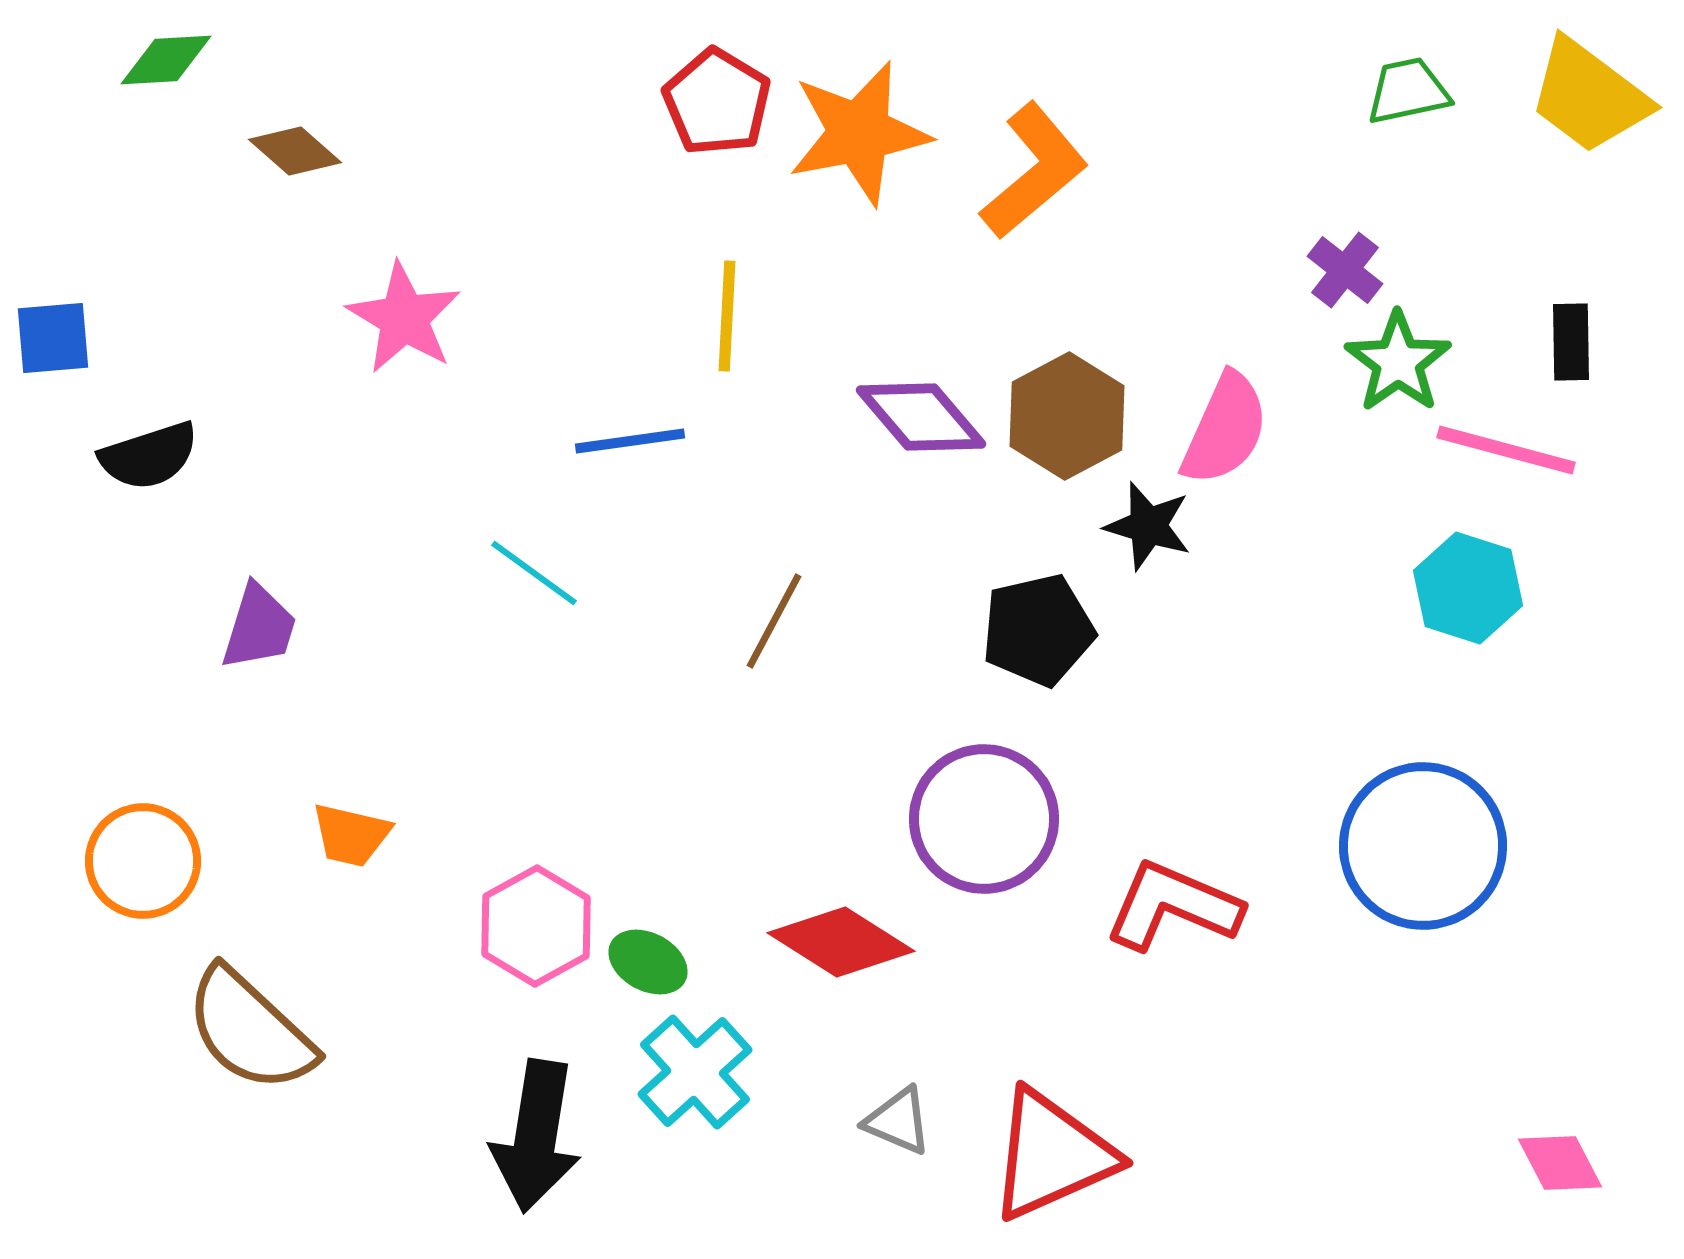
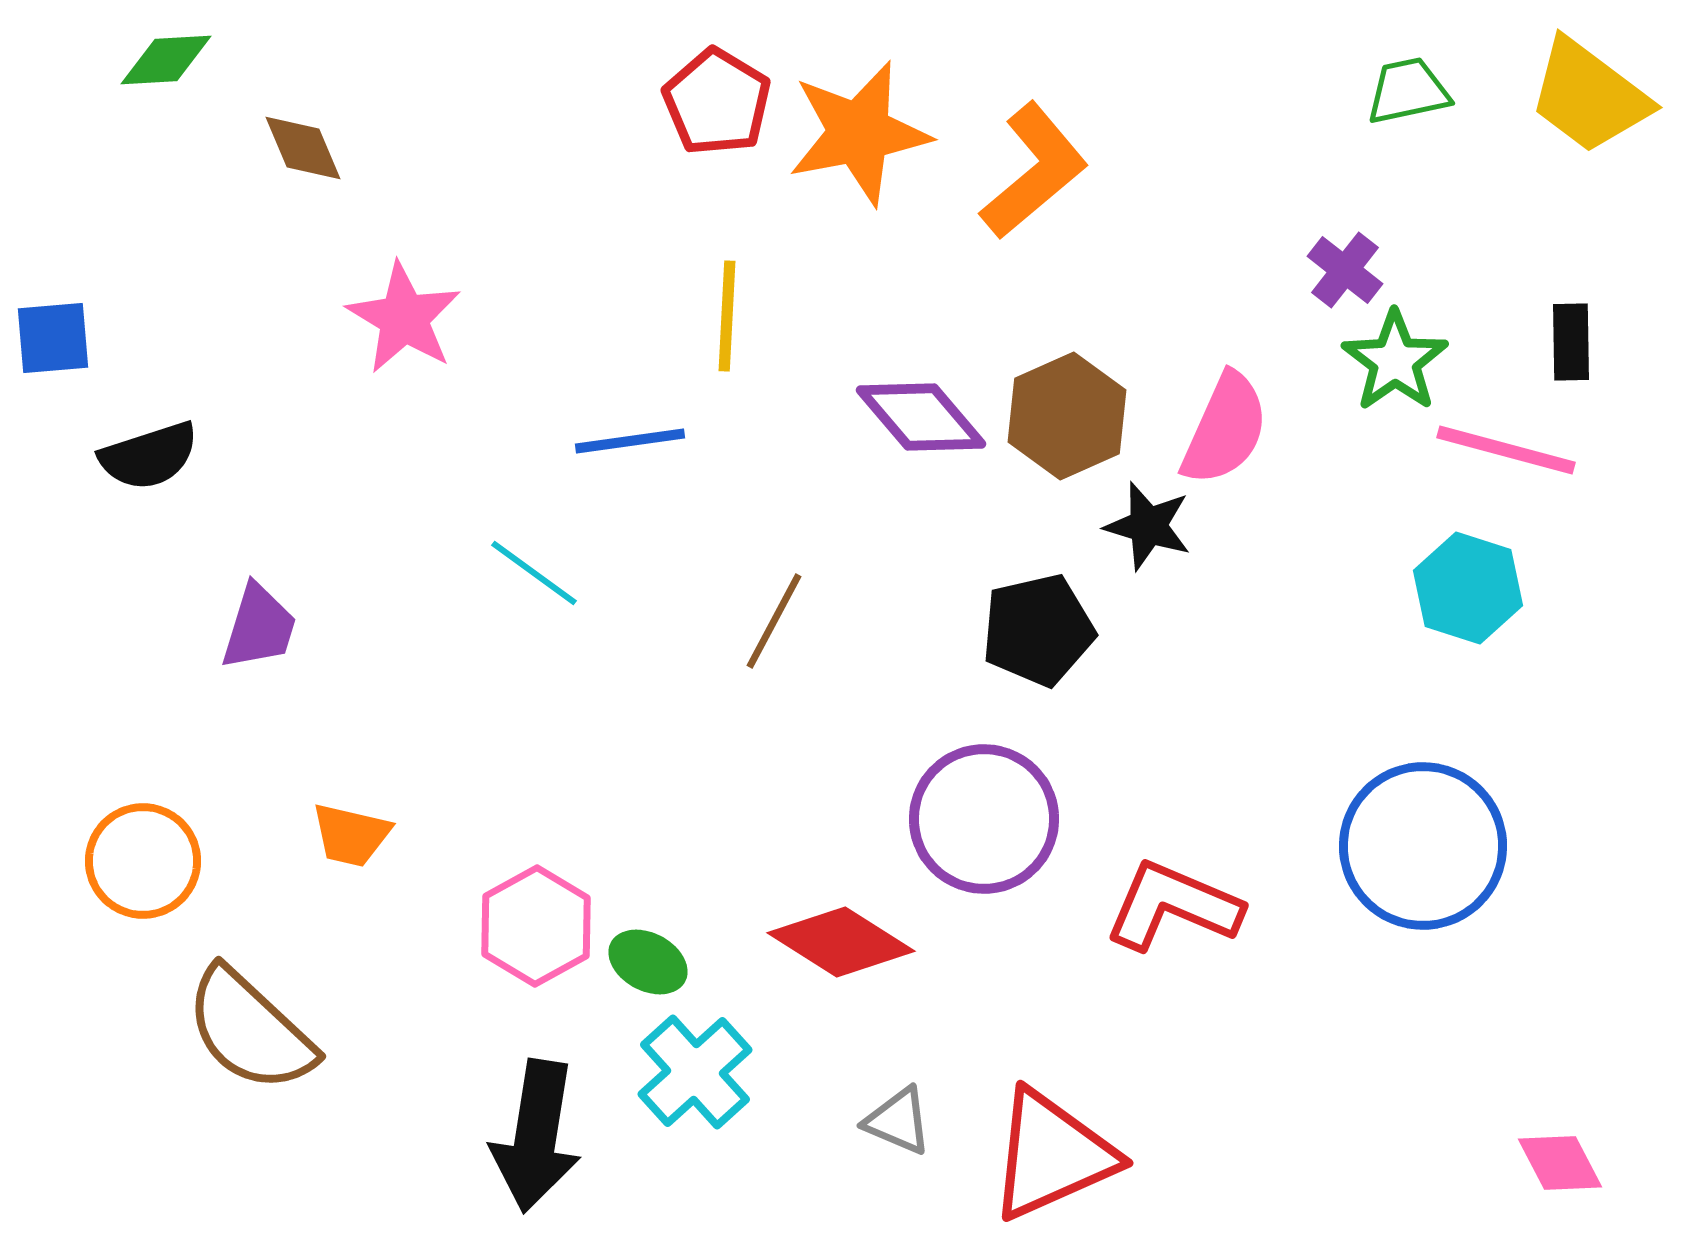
brown diamond: moved 8 px right, 3 px up; rotated 26 degrees clockwise
green star: moved 3 px left, 1 px up
brown hexagon: rotated 4 degrees clockwise
